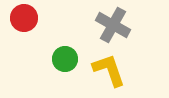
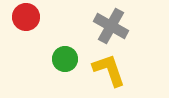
red circle: moved 2 px right, 1 px up
gray cross: moved 2 px left, 1 px down
